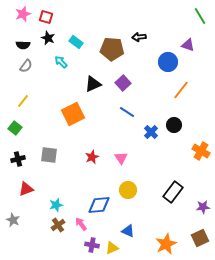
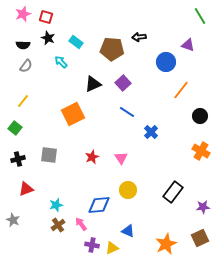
blue circle: moved 2 px left
black circle: moved 26 px right, 9 px up
